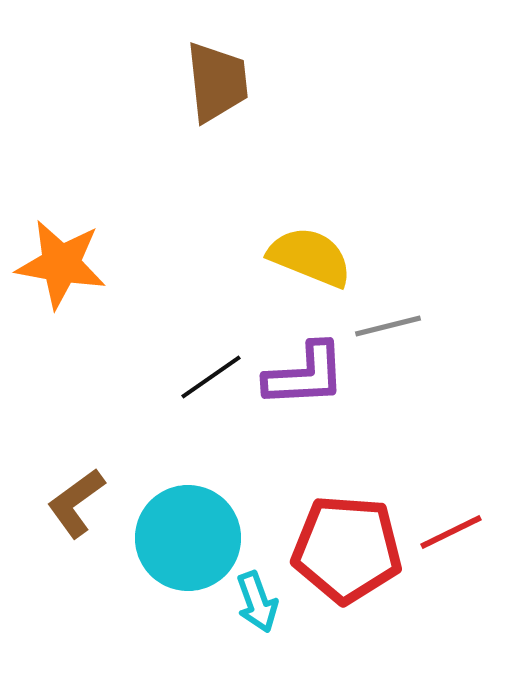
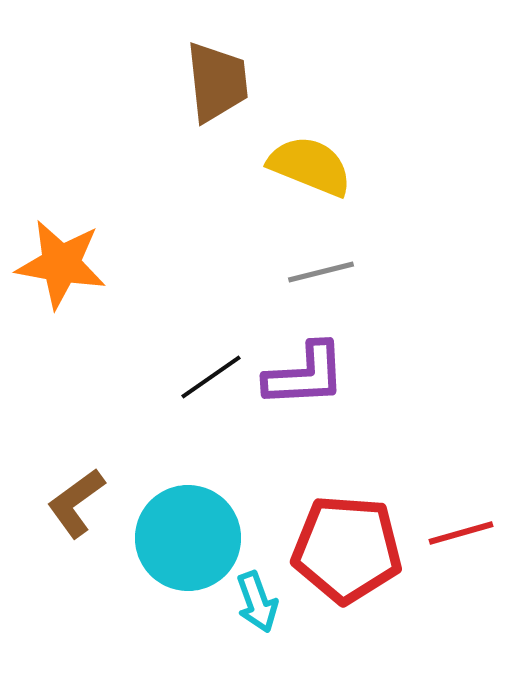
yellow semicircle: moved 91 px up
gray line: moved 67 px left, 54 px up
red line: moved 10 px right, 1 px down; rotated 10 degrees clockwise
